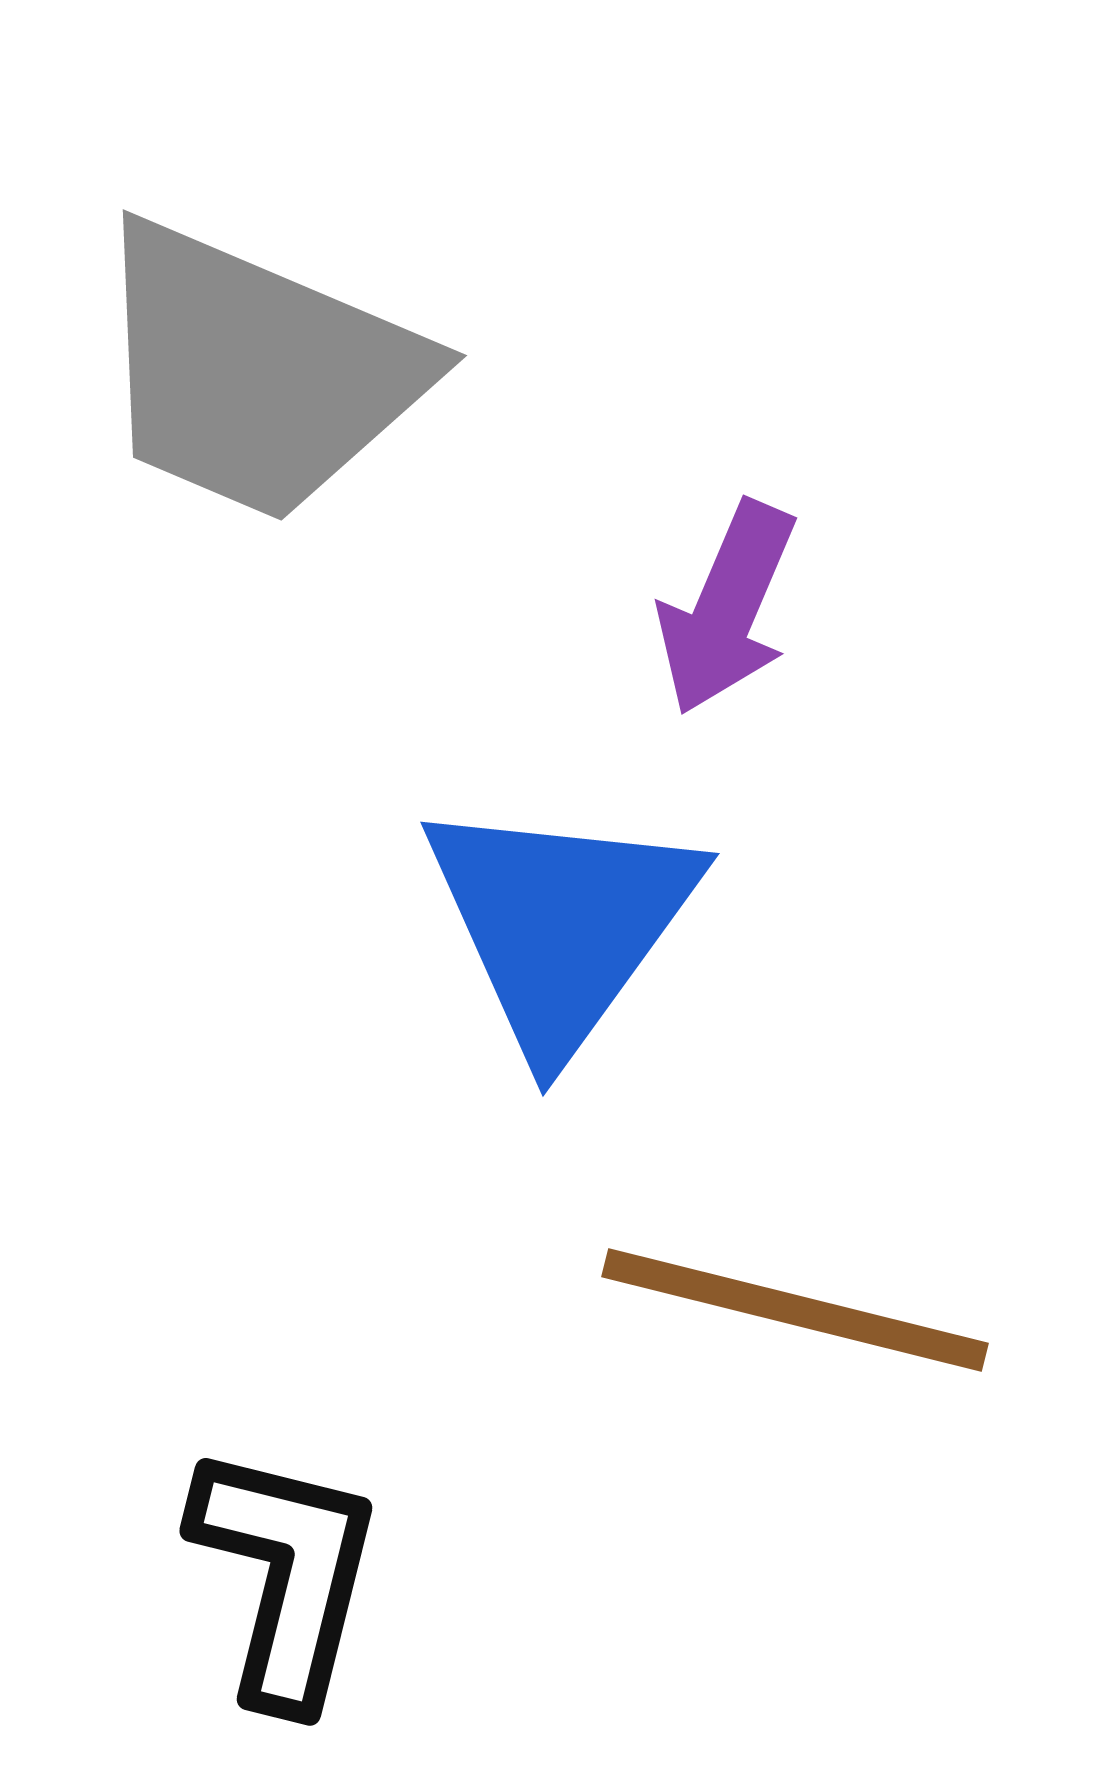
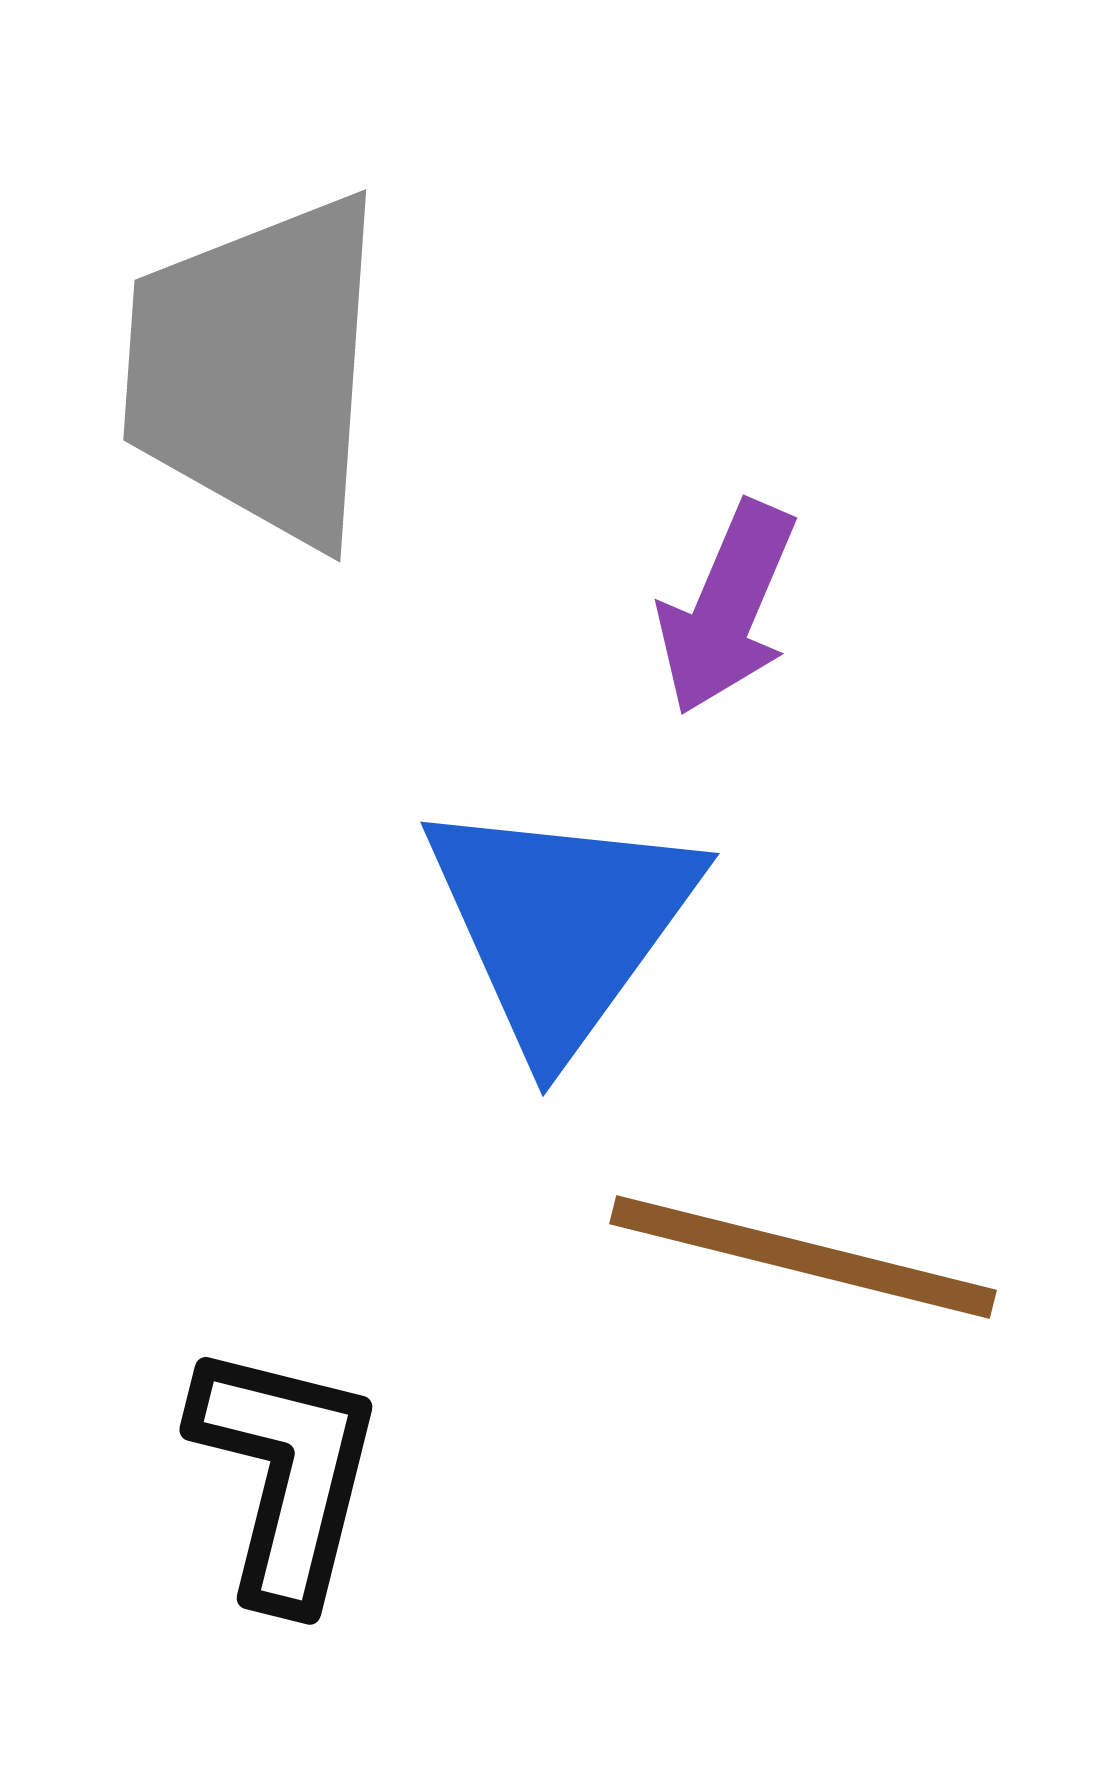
gray trapezoid: moved 1 px left, 3 px up; rotated 71 degrees clockwise
brown line: moved 8 px right, 53 px up
black L-shape: moved 101 px up
